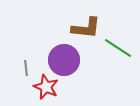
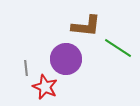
brown L-shape: moved 2 px up
purple circle: moved 2 px right, 1 px up
red star: moved 1 px left
